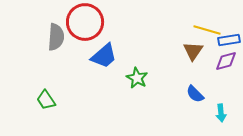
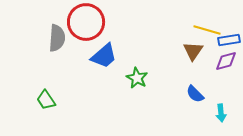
red circle: moved 1 px right
gray semicircle: moved 1 px right, 1 px down
